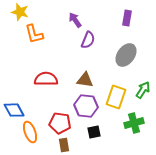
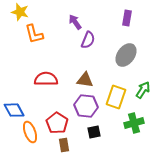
purple arrow: moved 2 px down
red pentagon: moved 3 px left; rotated 25 degrees clockwise
